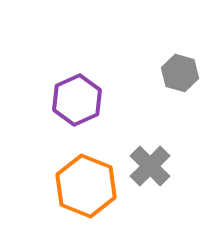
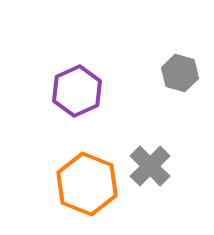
purple hexagon: moved 9 px up
orange hexagon: moved 1 px right, 2 px up
